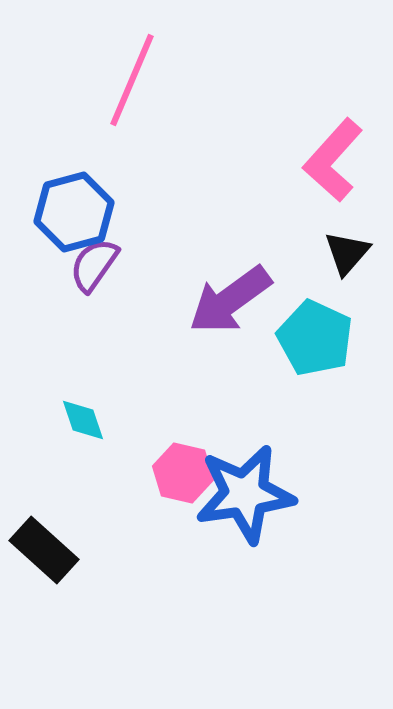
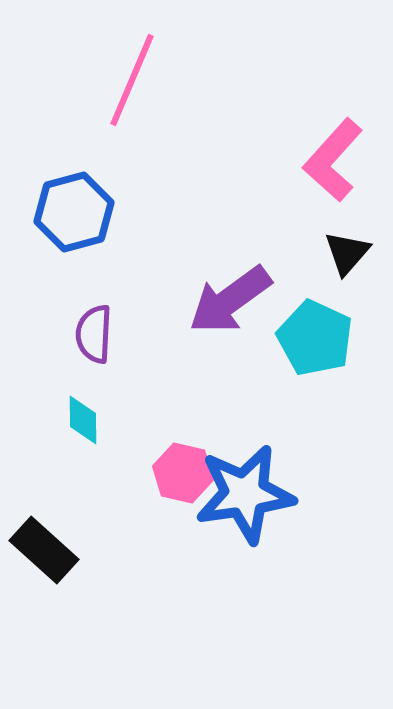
purple semicircle: moved 69 px down; rotated 32 degrees counterclockwise
cyan diamond: rotated 18 degrees clockwise
